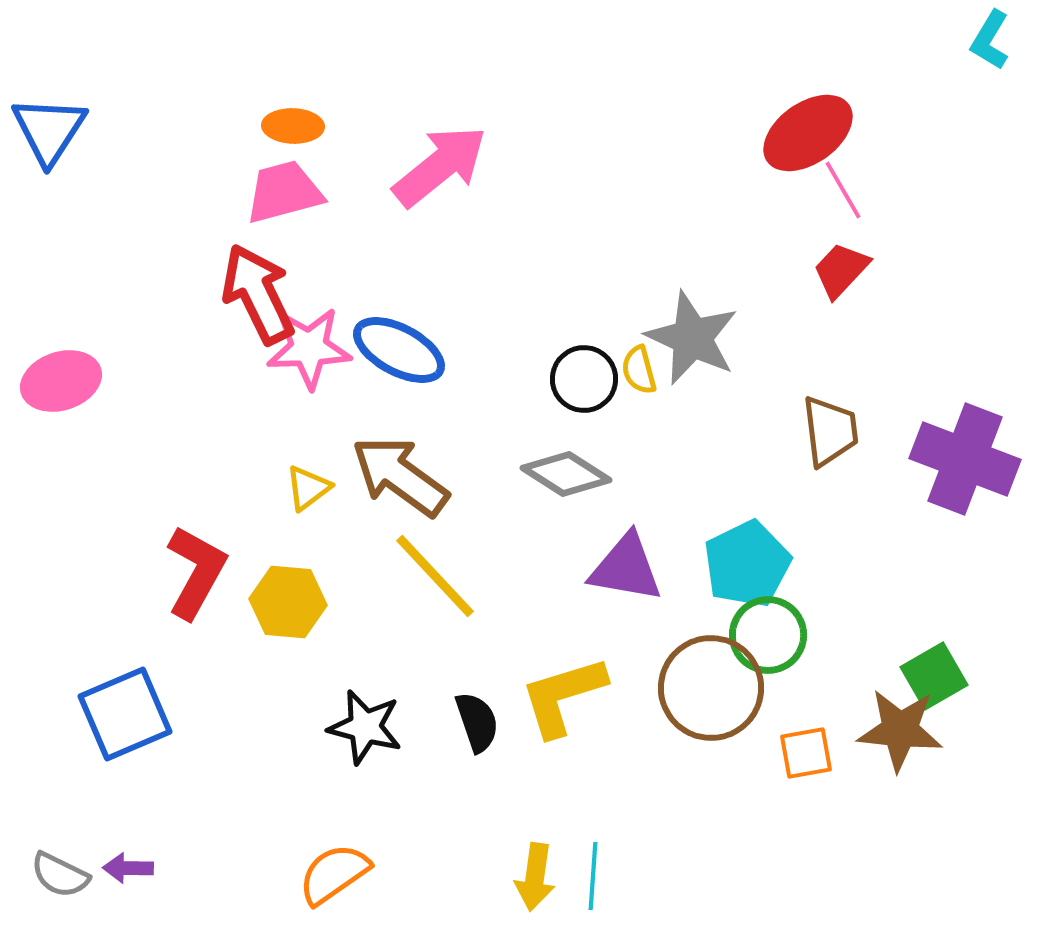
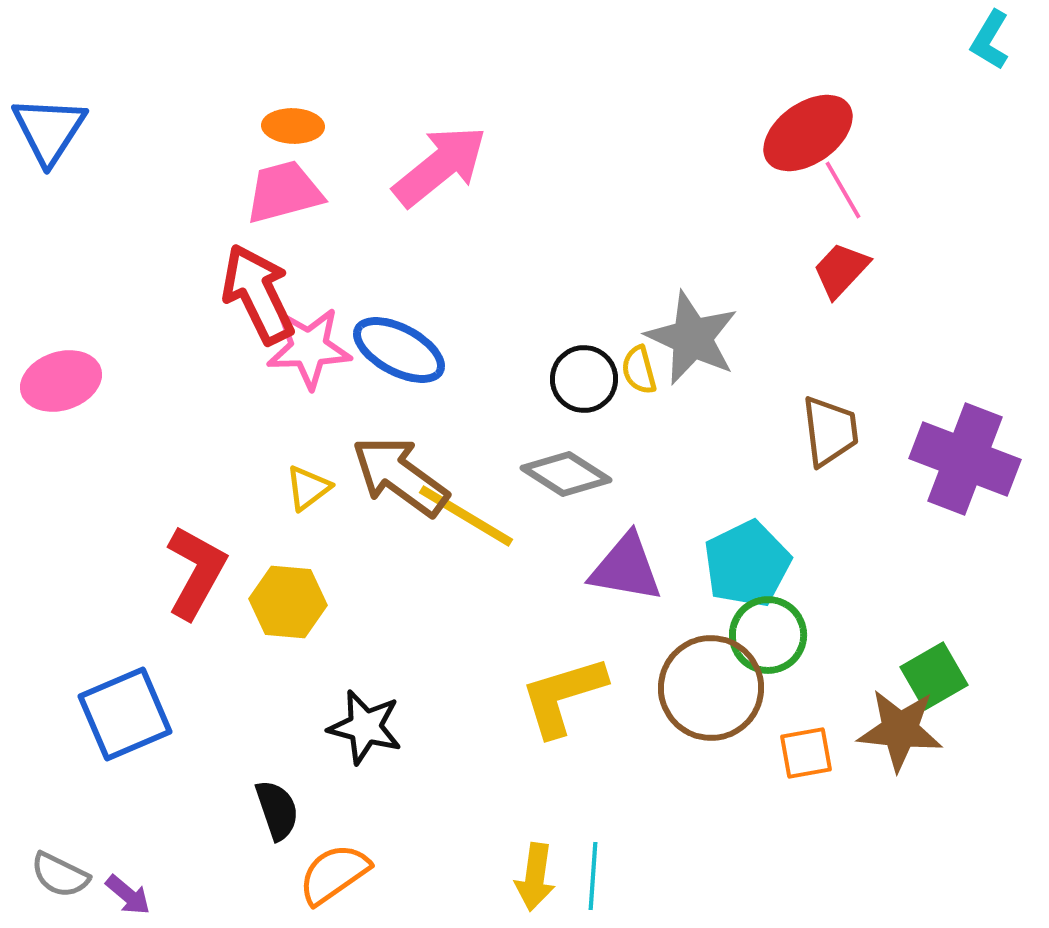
yellow line: moved 31 px right, 60 px up; rotated 16 degrees counterclockwise
black semicircle: moved 200 px left, 88 px down
purple arrow: moved 27 px down; rotated 141 degrees counterclockwise
